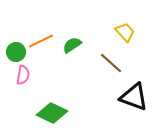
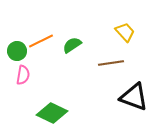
green circle: moved 1 px right, 1 px up
brown line: rotated 50 degrees counterclockwise
